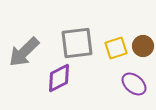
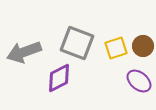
gray square: rotated 28 degrees clockwise
gray arrow: rotated 24 degrees clockwise
purple ellipse: moved 5 px right, 3 px up
